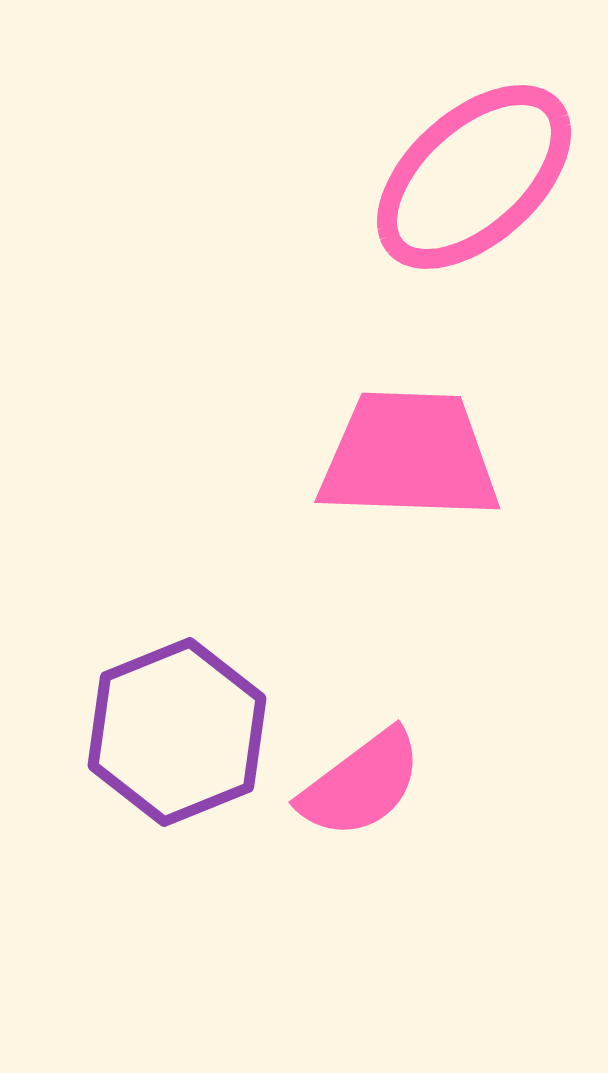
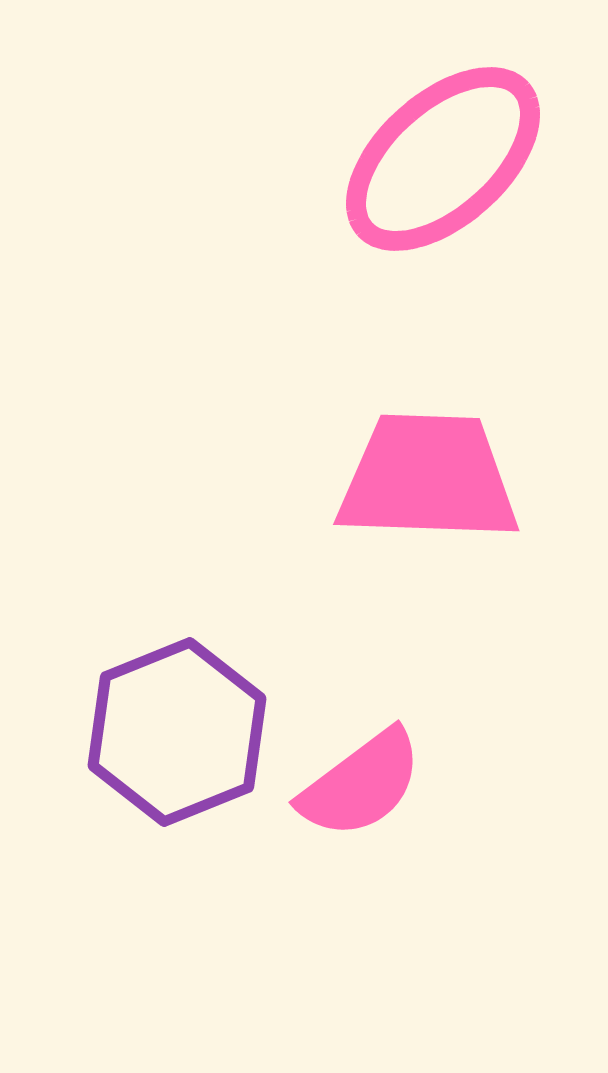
pink ellipse: moved 31 px left, 18 px up
pink trapezoid: moved 19 px right, 22 px down
